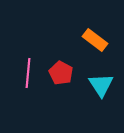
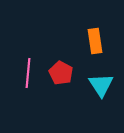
orange rectangle: moved 1 px down; rotated 45 degrees clockwise
